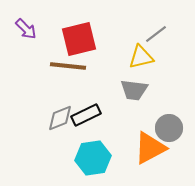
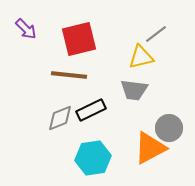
brown line: moved 1 px right, 9 px down
black rectangle: moved 5 px right, 5 px up
